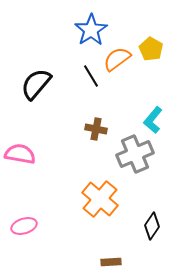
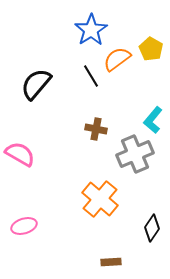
pink semicircle: rotated 20 degrees clockwise
black diamond: moved 2 px down
